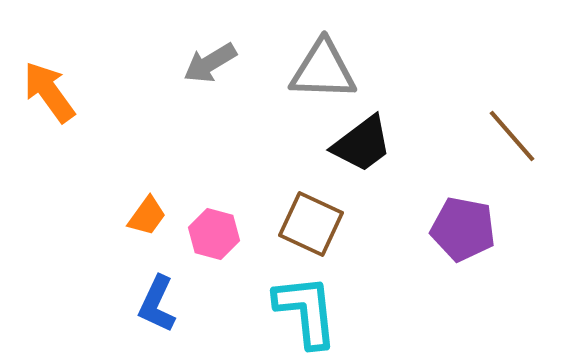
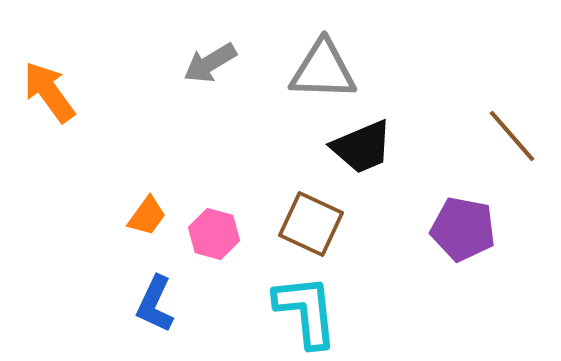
black trapezoid: moved 3 px down; rotated 14 degrees clockwise
blue L-shape: moved 2 px left
